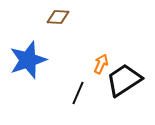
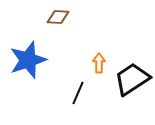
orange arrow: moved 2 px left, 1 px up; rotated 24 degrees counterclockwise
black trapezoid: moved 8 px right, 1 px up
